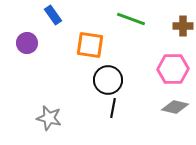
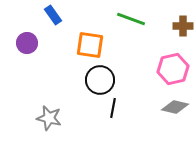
pink hexagon: rotated 12 degrees counterclockwise
black circle: moved 8 px left
